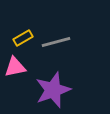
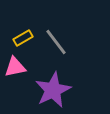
gray line: rotated 68 degrees clockwise
purple star: rotated 6 degrees counterclockwise
